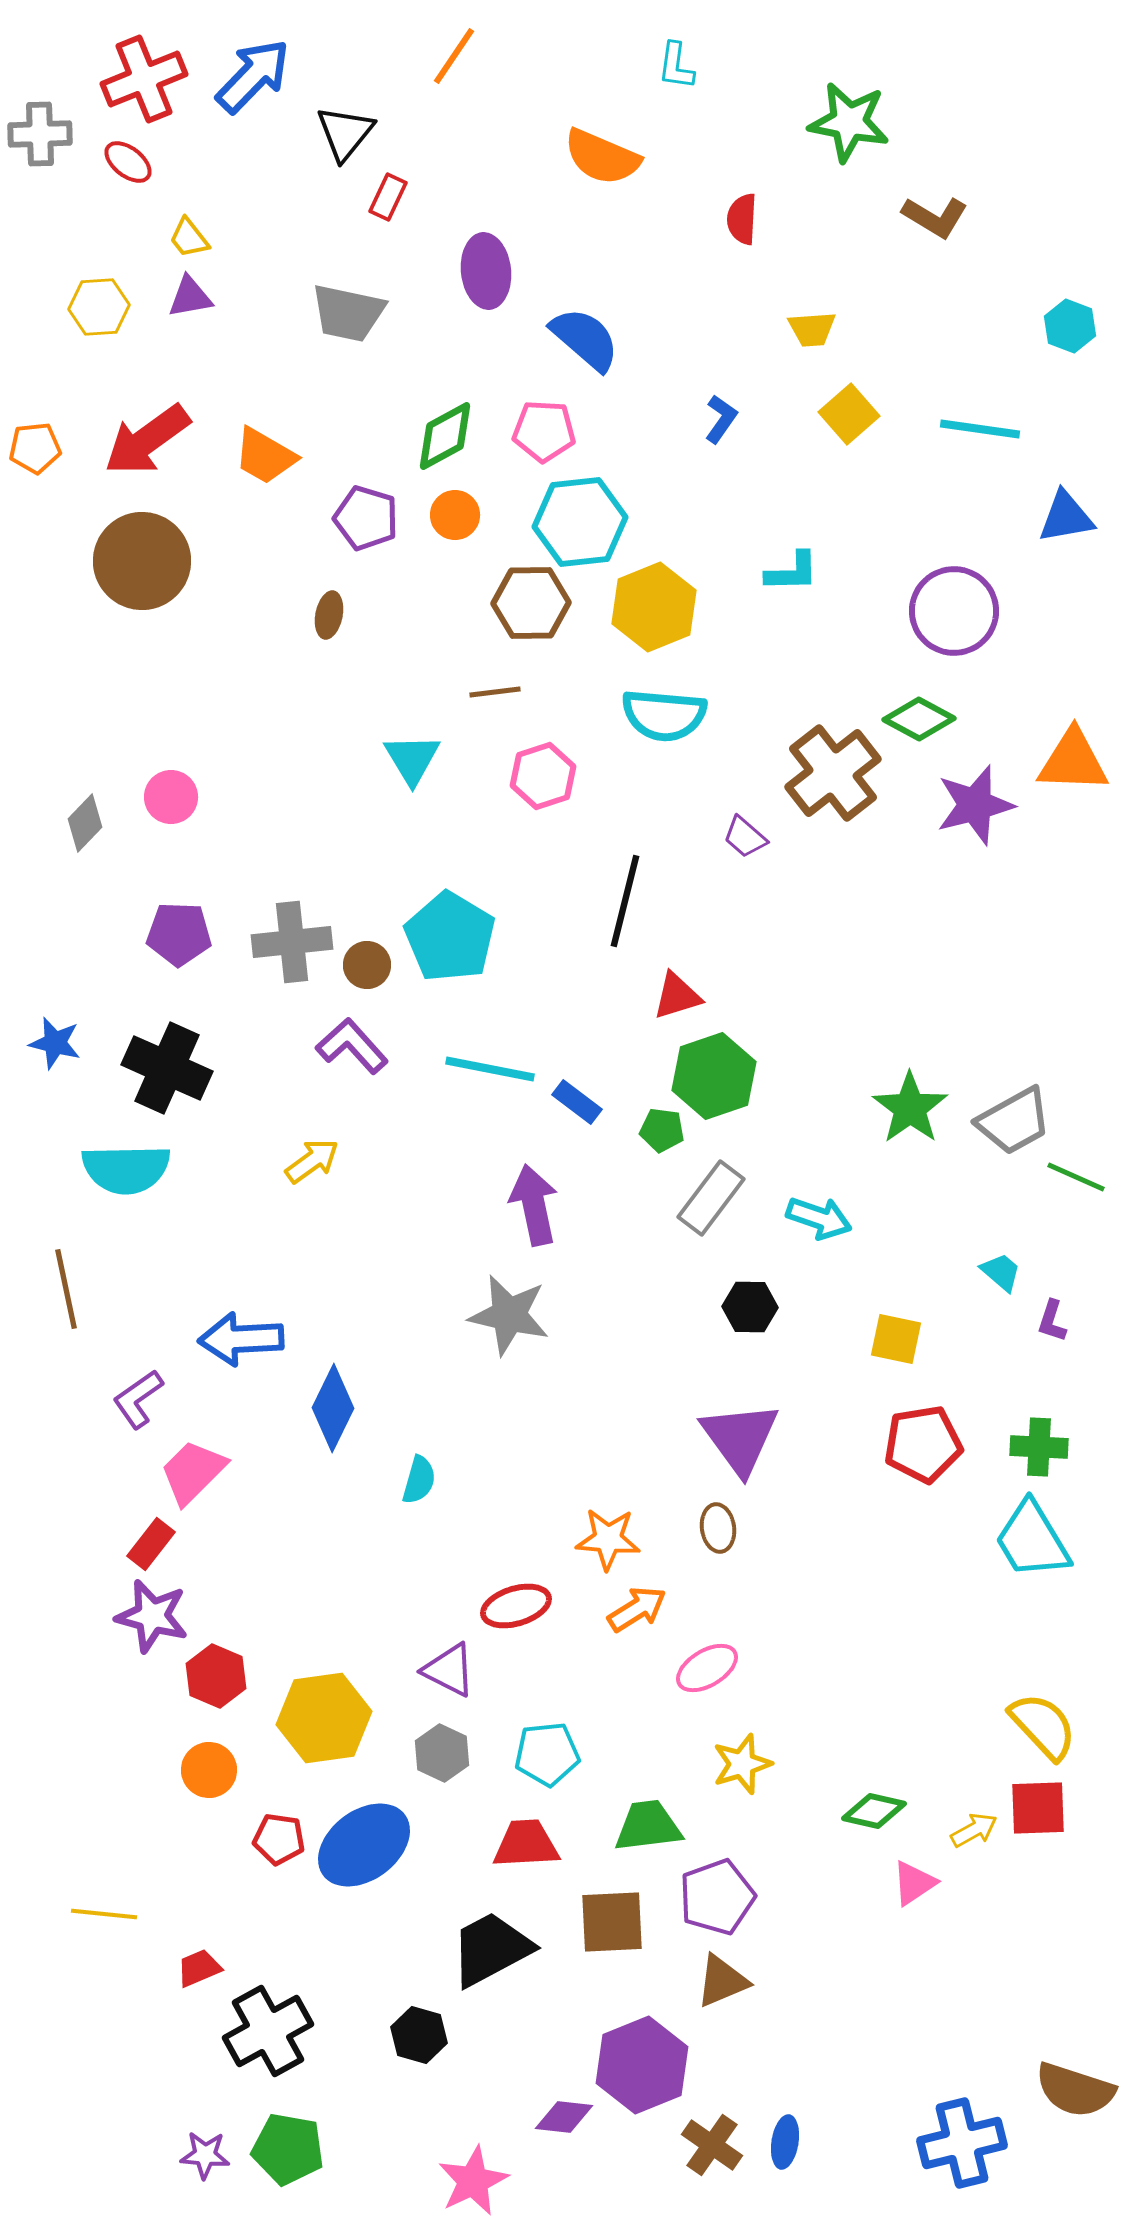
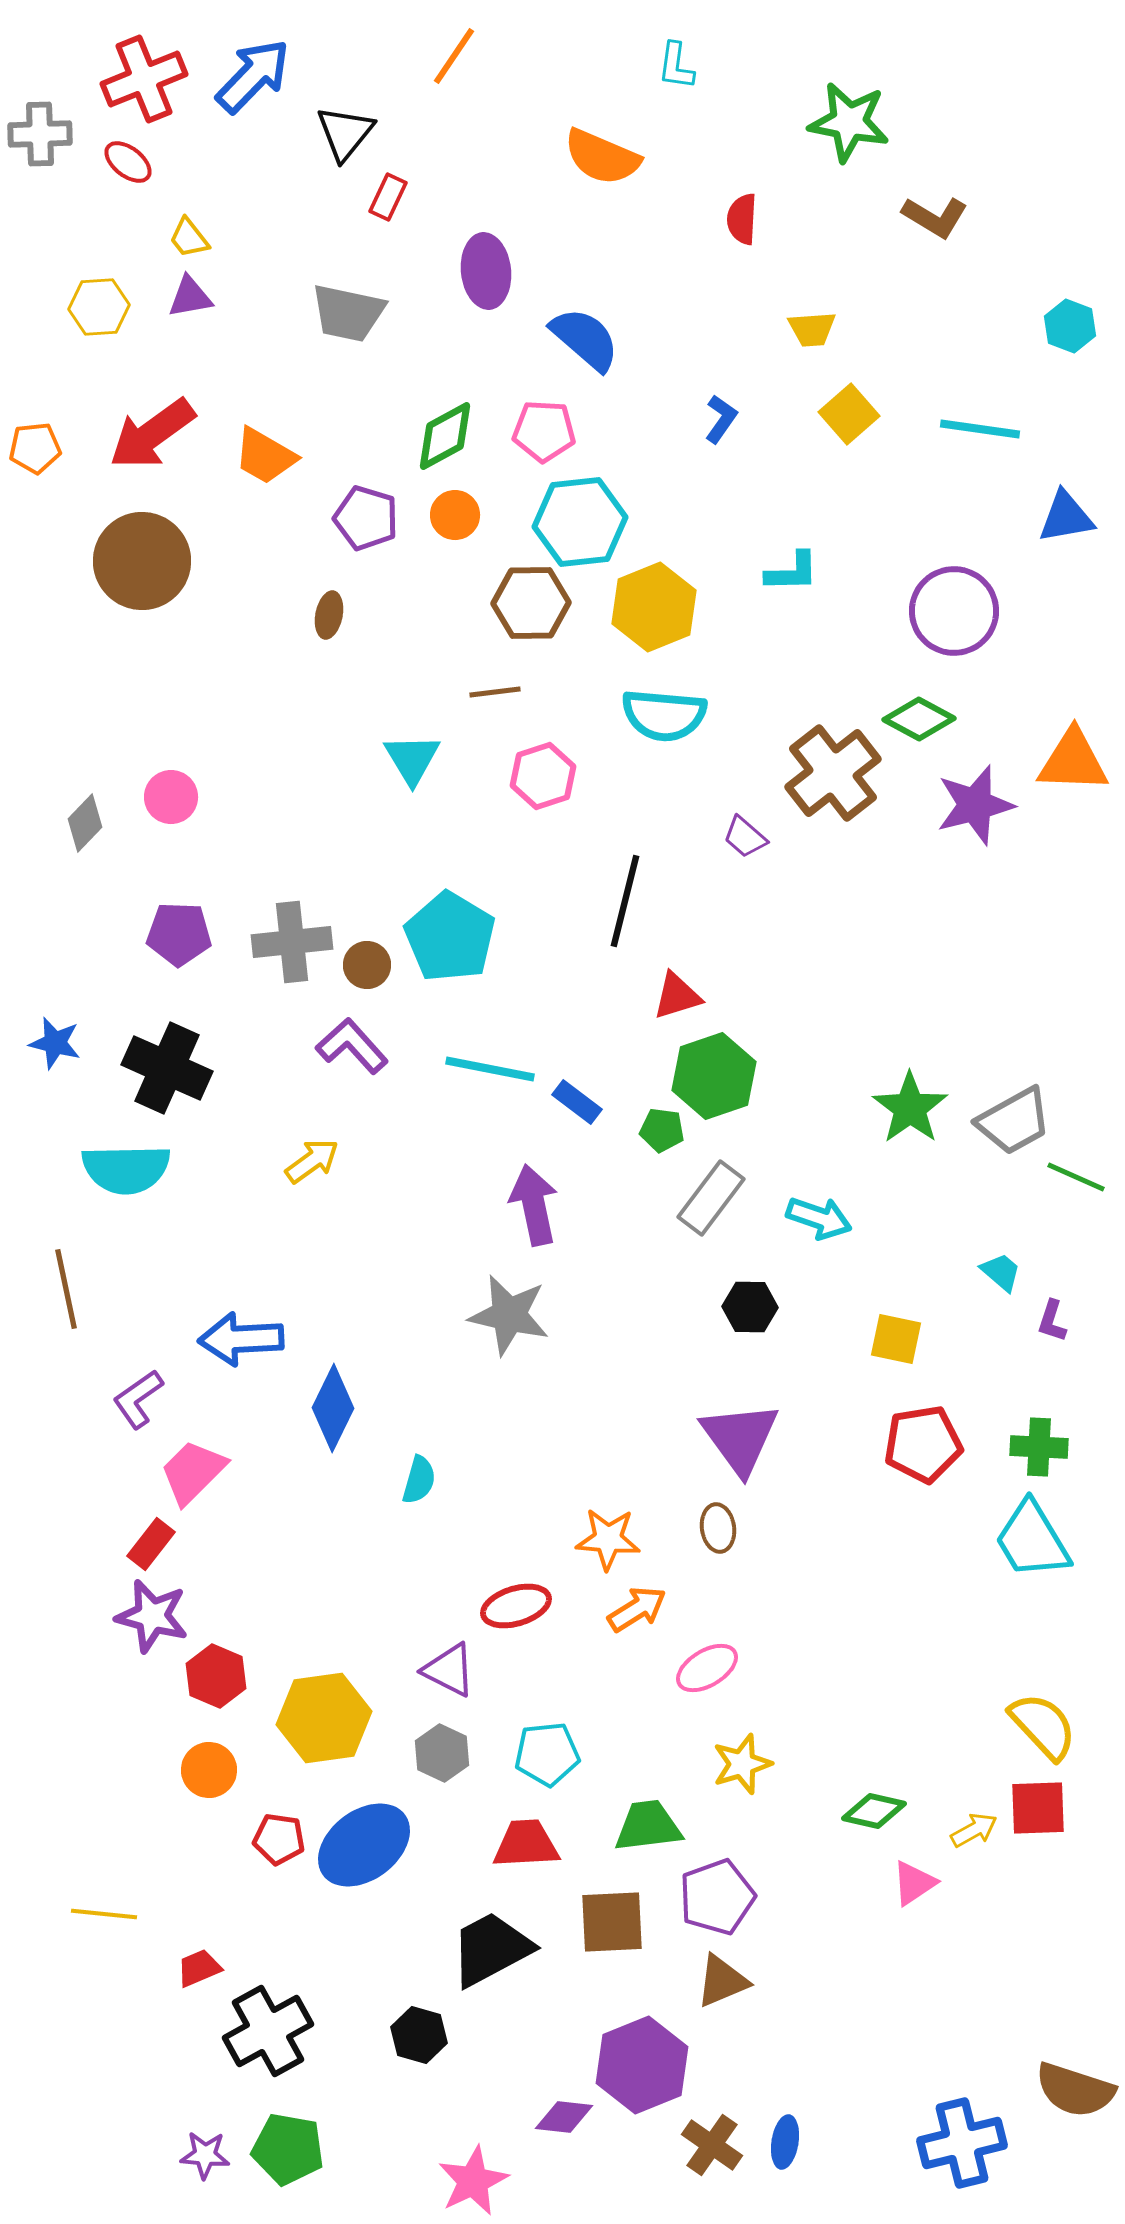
red arrow at (147, 440): moved 5 px right, 6 px up
